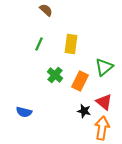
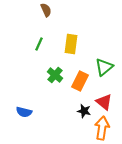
brown semicircle: rotated 24 degrees clockwise
